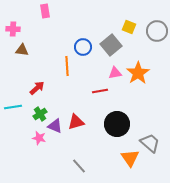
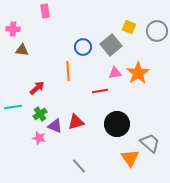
orange line: moved 1 px right, 5 px down
